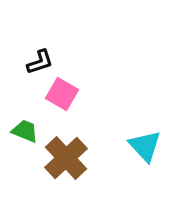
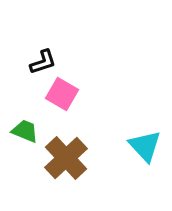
black L-shape: moved 3 px right
